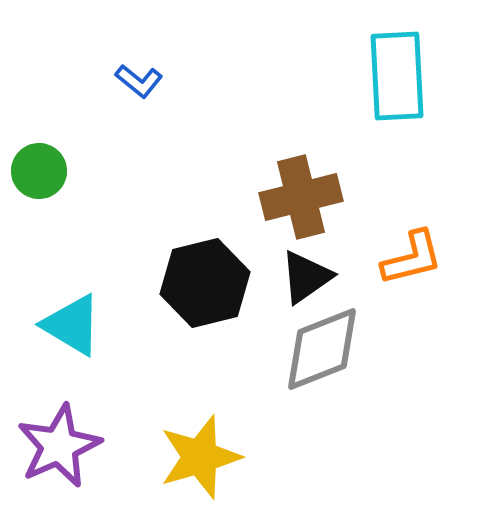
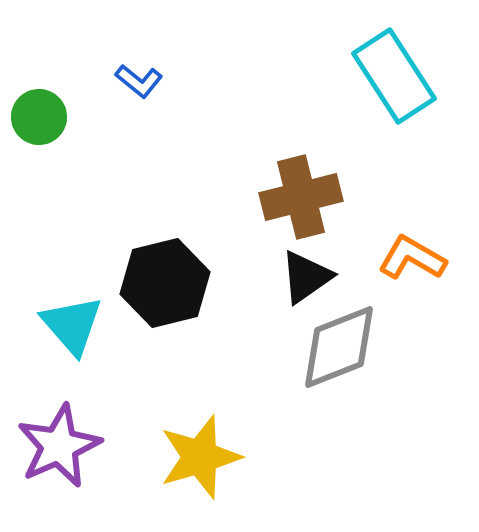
cyan rectangle: moved 3 px left; rotated 30 degrees counterclockwise
green circle: moved 54 px up
orange L-shape: rotated 136 degrees counterclockwise
black hexagon: moved 40 px left
cyan triangle: rotated 18 degrees clockwise
gray diamond: moved 17 px right, 2 px up
